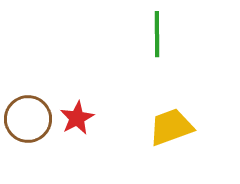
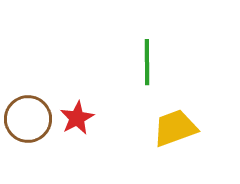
green line: moved 10 px left, 28 px down
yellow trapezoid: moved 4 px right, 1 px down
